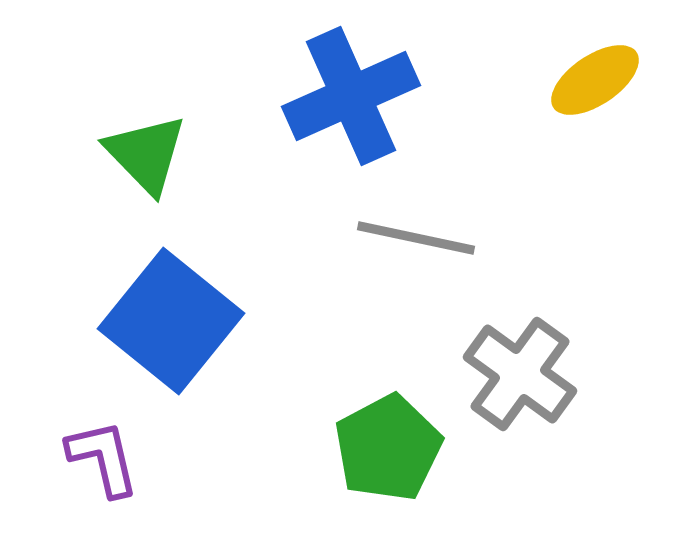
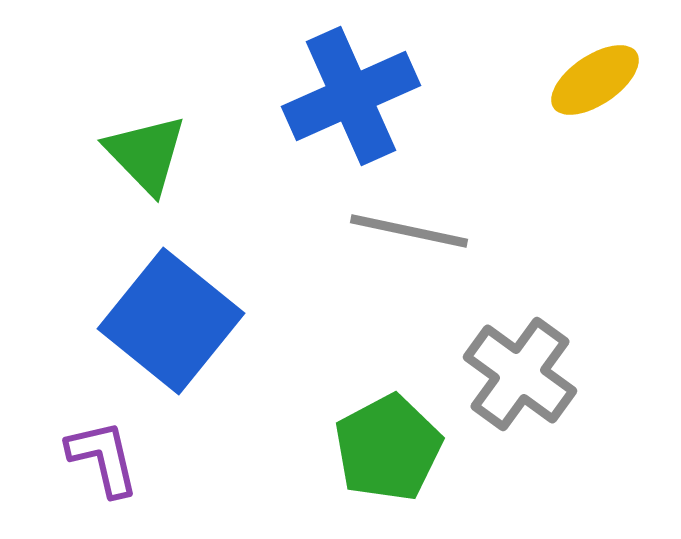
gray line: moved 7 px left, 7 px up
